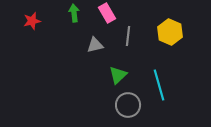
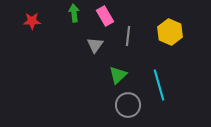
pink rectangle: moved 2 px left, 3 px down
red star: rotated 12 degrees clockwise
gray triangle: rotated 42 degrees counterclockwise
